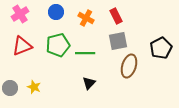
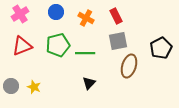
gray circle: moved 1 px right, 2 px up
